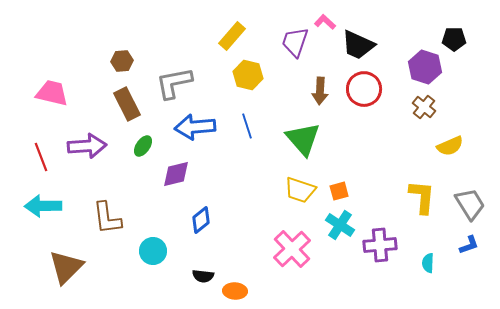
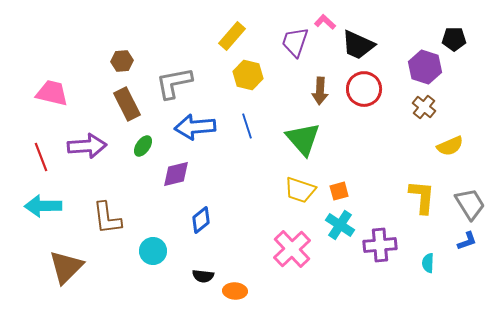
blue L-shape: moved 2 px left, 4 px up
